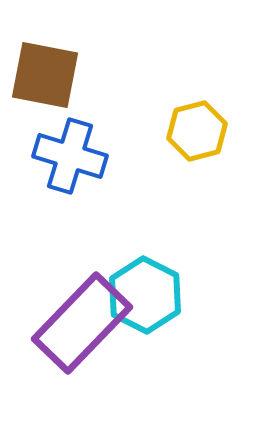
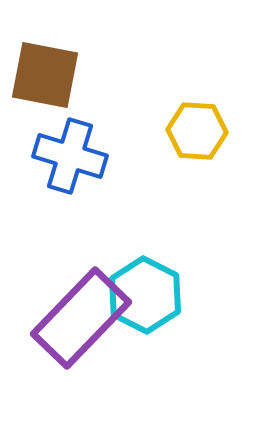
yellow hexagon: rotated 18 degrees clockwise
purple rectangle: moved 1 px left, 5 px up
